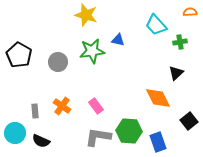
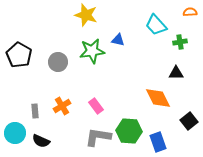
black triangle: rotated 42 degrees clockwise
orange cross: rotated 24 degrees clockwise
